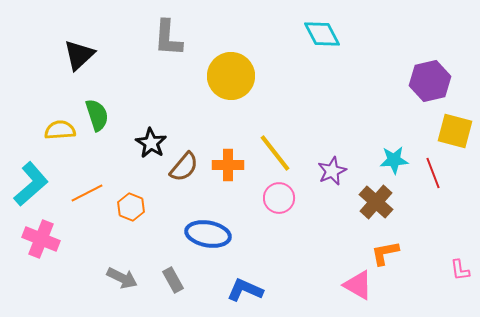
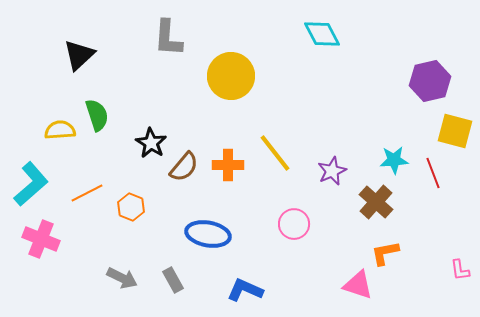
pink circle: moved 15 px right, 26 px down
pink triangle: rotated 12 degrees counterclockwise
